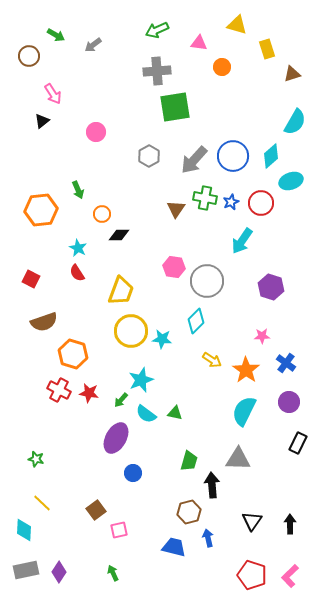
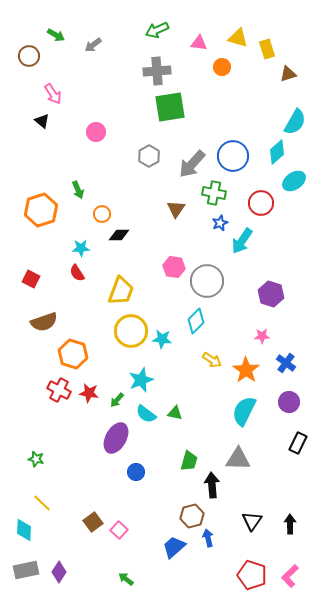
yellow triangle at (237, 25): moved 1 px right, 13 px down
brown triangle at (292, 74): moved 4 px left
green square at (175, 107): moved 5 px left
black triangle at (42, 121): rotated 42 degrees counterclockwise
cyan diamond at (271, 156): moved 6 px right, 4 px up
gray arrow at (194, 160): moved 2 px left, 4 px down
cyan ellipse at (291, 181): moved 3 px right; rotated 15 degrees counterclockwise
green cross at (205, 198): moved 9 px right, 5 px up
blue star at (231, 202): moved 11 px left, 21 px down
orange hexagon at (41, 210): rotated 12 degrees counterclockwise
cyan star at (78, 248): moved 3 px right; rotated 30 degrees counterclockwise
purple hexagon at (271, 287): moved 7 px down
green arrow at (121, 400): moved 4 px left
blue circle at (133, 473): moved 3 px right, 1 px up
brown square at (96, 510): moved 3 px left, 12 px down
brown hexagon at (189, 512): moved 3 px right, 4 px down
pink square at (119, 530): rotated 36 degrees counterclockwise
blue trapezoid at (174, 547): rotated 55 degrees counterclockwise
green arrow at (113, 573): moved 13 px right, 6 px down; rotated 28 degrees counterclockwise
